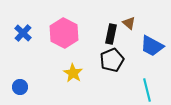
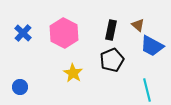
brown triangle: moved 9 px right, 2 px down
black rectangle: moved 4 px up
